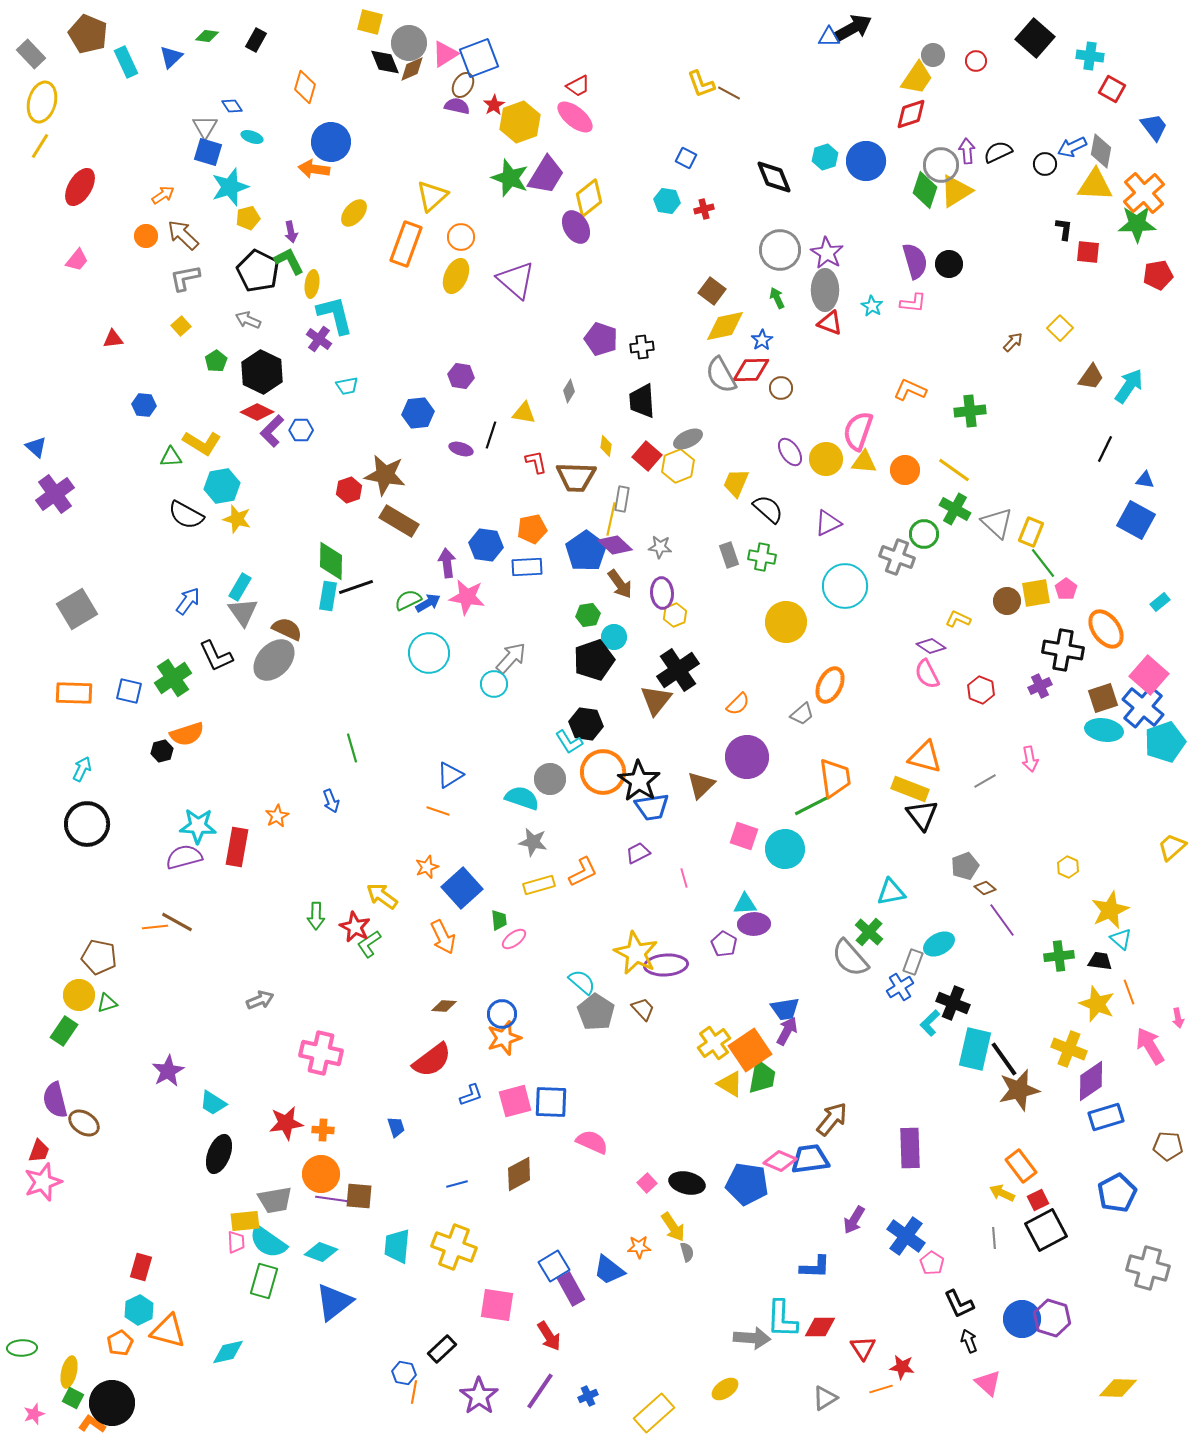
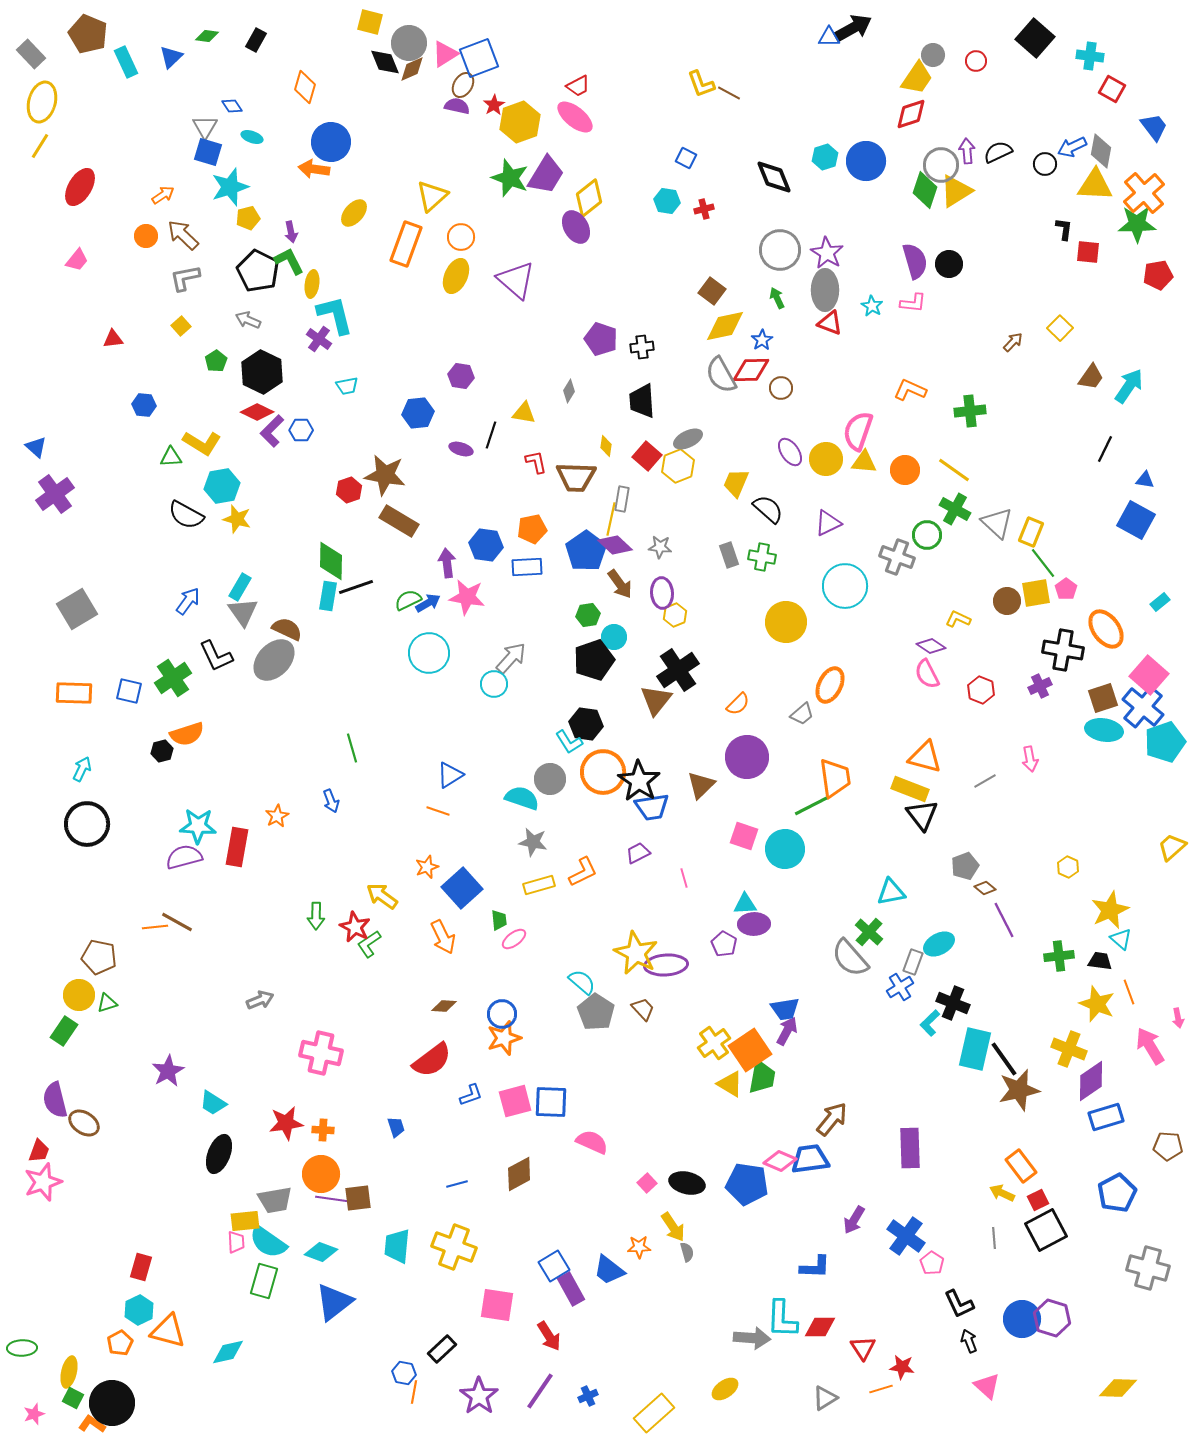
green circle at (924, 534): moved 3 px right, 1 px down
purple line at (1002, 920): moved 2 px right; rotated 9 degrees clockwise
brown square at (359, 1196): moved 1 px left, 2 px down; rotated 12 degrees counterclockwise
pink triangle at (988, 1383): moved 1 px left, 3 px down
